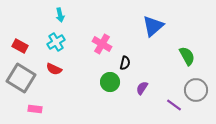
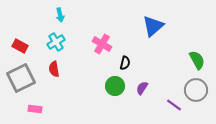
green semicircle: moved 10 px right, 4 px down
red semicircle: rotated 56 degrees clockwise
gray square: rotated 32 degrees clockwise
green circle: moved 5 px right, 4 px down
